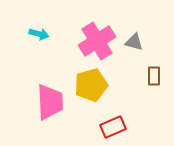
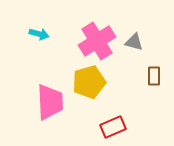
yellow pentagon: moved 2 px left, 3 px up
